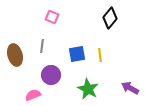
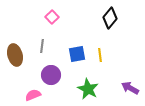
pink square: rotated 24 degrees clockwise
